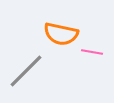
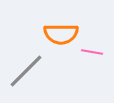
orange semicircle: rotated 12 degrees counterclockwise
